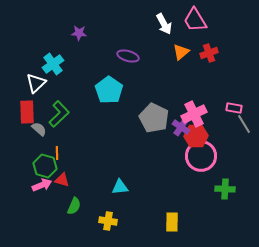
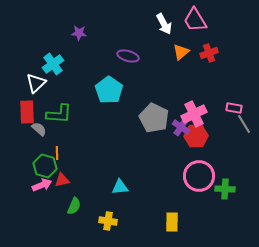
green L-shape: rotated 48 degrees clockwise
pink circle: moved 2 px left, 20 px down
red triangle: rotated 28 degrees counterclockwise
